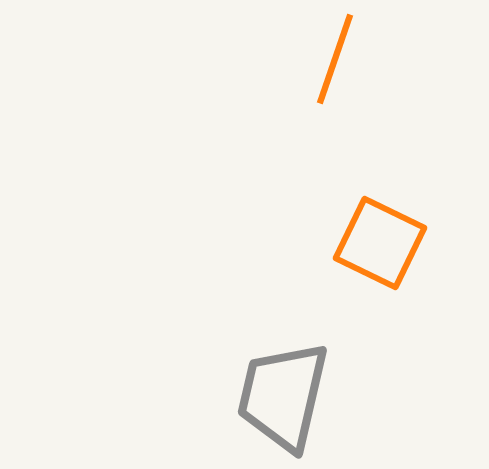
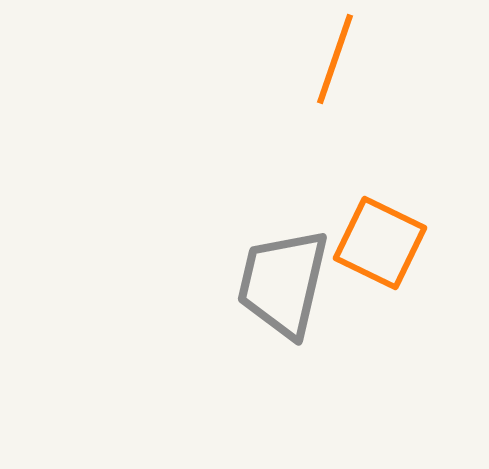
gray trapezoid: moved 113 px up
